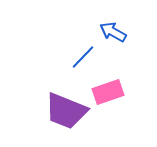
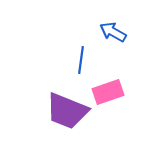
blue line: moved 2 px left, 3 px down; rotated 36 degrees counterclockwise
purple trapezoid: moved 1 px right
